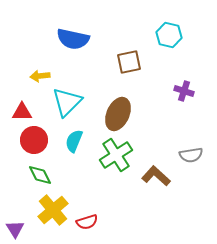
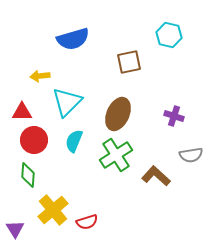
blue semicircle: rotated 28 degrees counterclockwise
purple cross: moved 10 px left, 25 px down
green diamond: moved 12 px left; rotated 30 degrees clockwise
